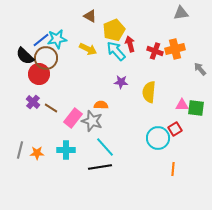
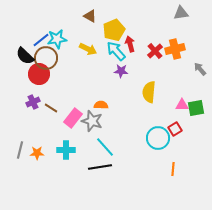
red cross: rotated 28 degrees clockwise
purple star: moved 11 px up
purple cross: rotated 24 degrees clockwise
green square: rotated 18 degrees counterclockwise
